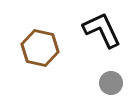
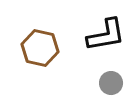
black L-shape: moved 4 px right, 5 px down; rotated 105 degrees clockwise
